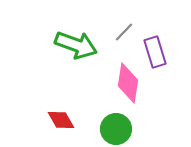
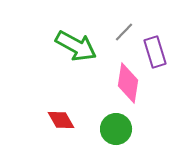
green arrow: moved 1 px down; rotated 9 degrees clockwise
